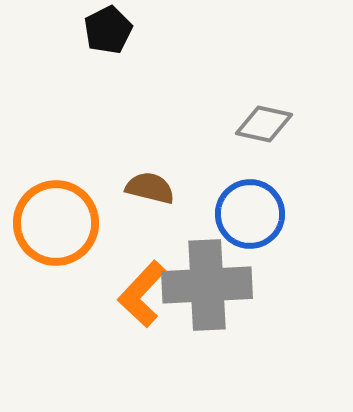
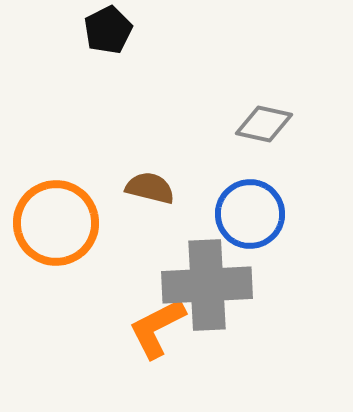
orange L-shape: moved 15 px right, 34 px down; rotated 20 degrees clockwise
